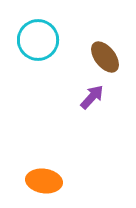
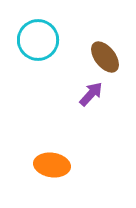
purple arrow: moved 1 px left, 3 px up
orange ellipse: moved 8 px right, 16 px up
